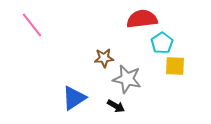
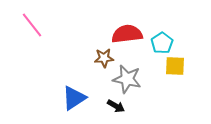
red semicircle: moved 15 px left, 15 px down
